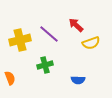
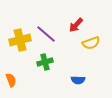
red arrow: rotated 91 degrees counterclockwise
purple line: moved 3 px left
green cross: moved 3 px up
orange semicircle: moved 1 px right, 2 px down
